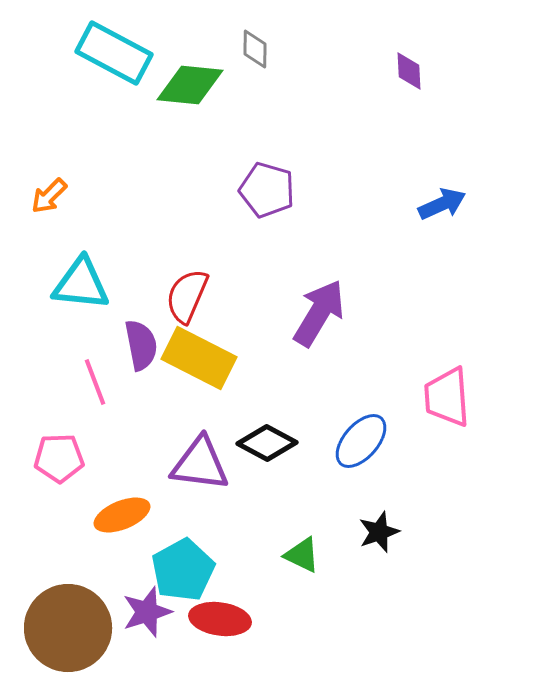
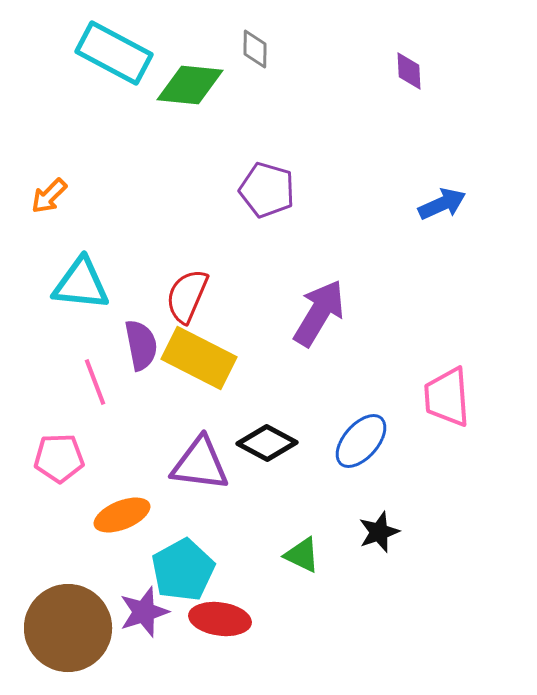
purple star: moved 3 px left
